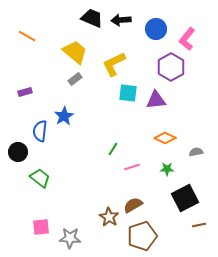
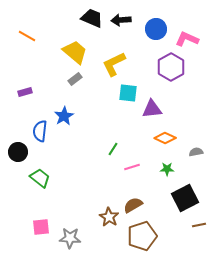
pink L-shape: rotated 75 degrees clockwise
purple triangle: moved 4 px left, 9 px down
